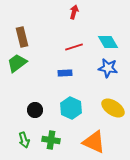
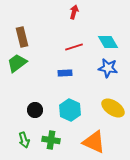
cyan hexagon: moved 1 px left, 2 px down
